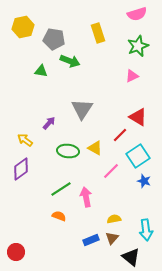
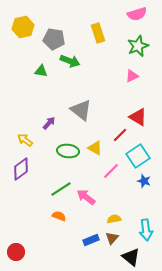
gray triangle: moved 1 px left, 1 px down; rotated 25 degrees counterclockwise
pink arrow: rotated 42 degrees counterclockwise
